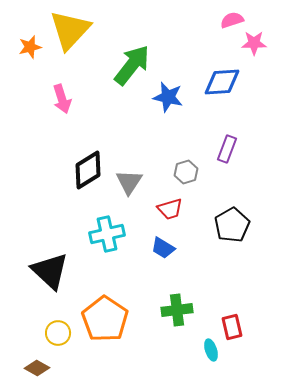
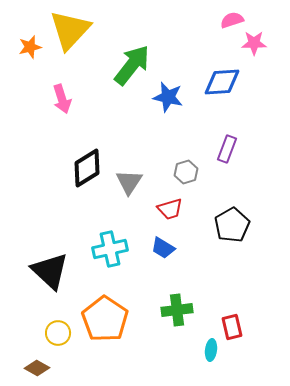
black diamond: moved 1 px left, 2 px up
cyan cross: moved 3 px right, 15 px down
cyan ellipse: rotated 25 degrees clockwise
